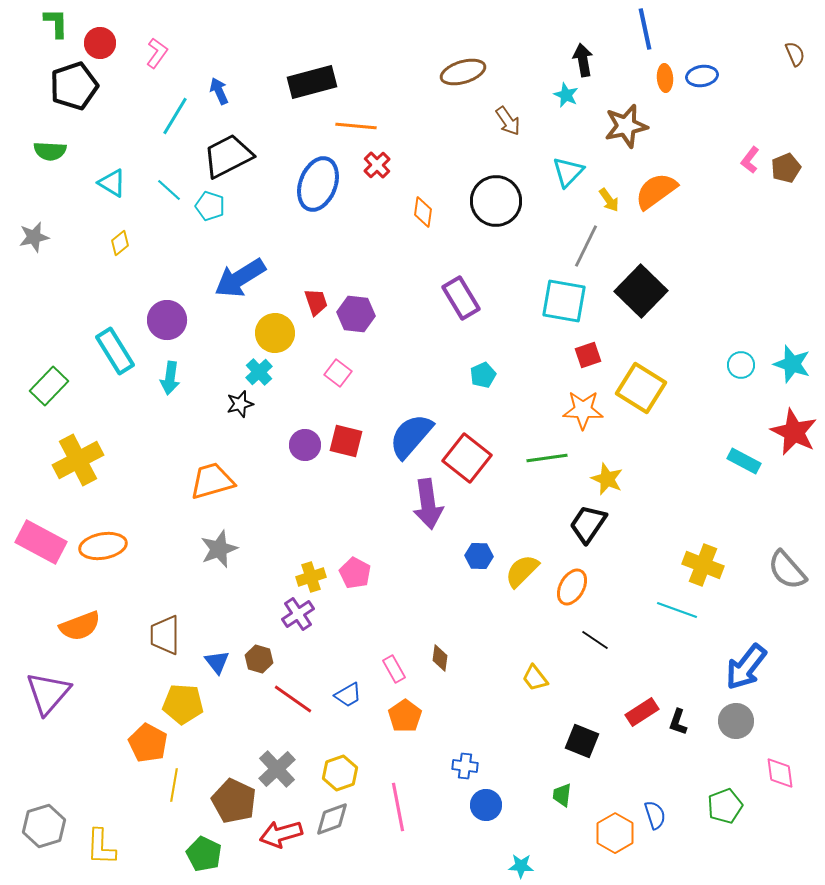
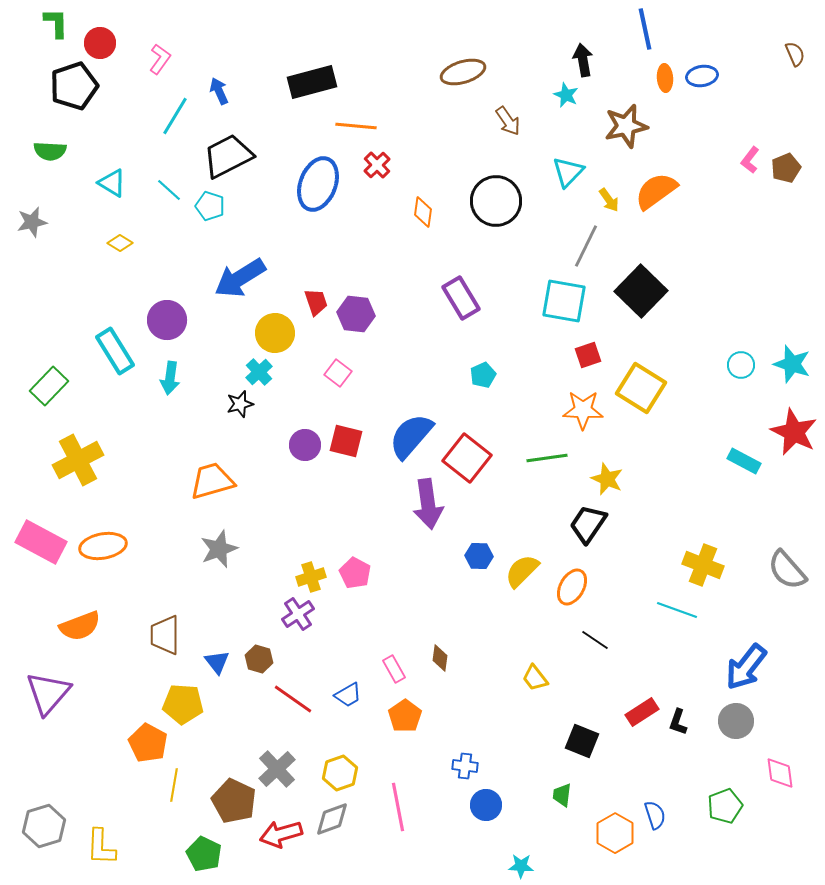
pink L-shape at (157, 53): moved 3 px right, 6 px down
gray star at (34, 237): moved 2 px left, 15 px up
yellow diamond at (120, 243): rotated 70 degrees clockwise
